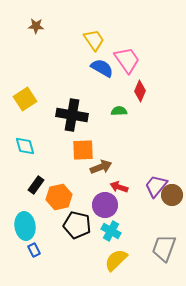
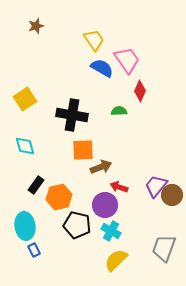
brown star: rotated 21 degrees counterclockwise
